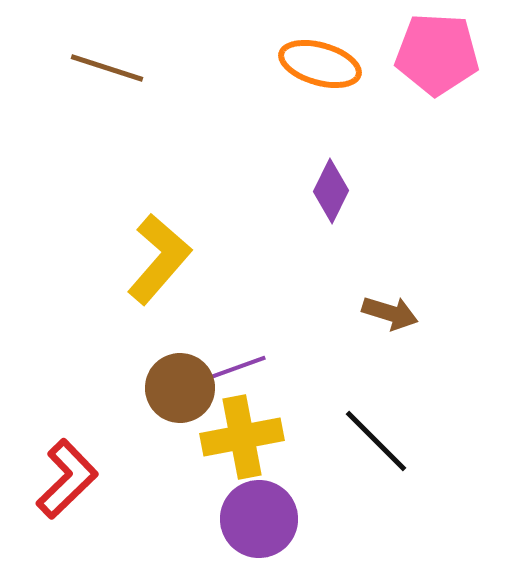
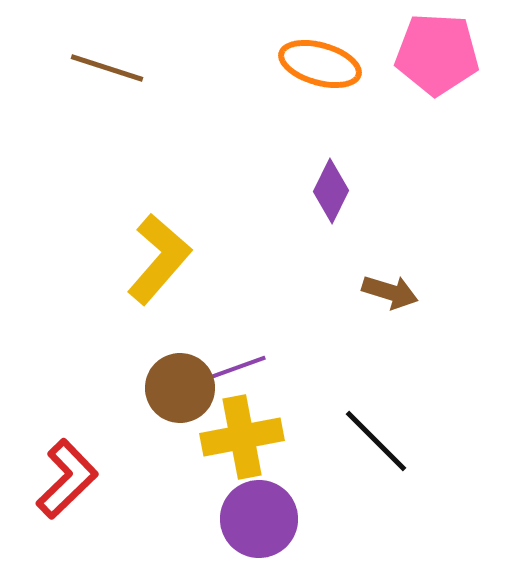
brown arrow: moved 21 px up
